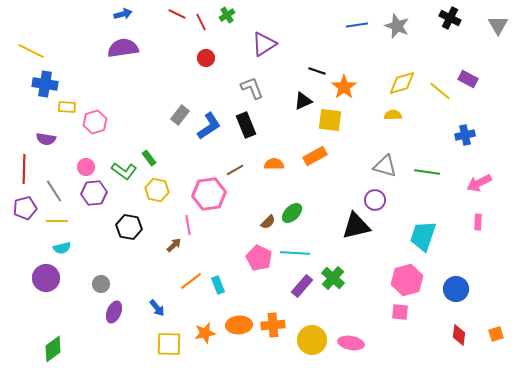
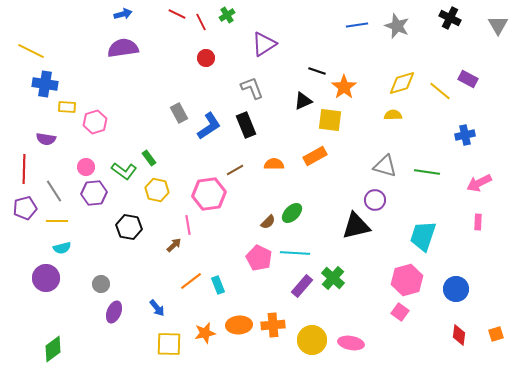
gray rectangle at (180, 115): moved 1 px left, 2 px up; rotated 66 degrees counterclockwise
pink square at (400, 312): rotated 30 degrees clockwise
